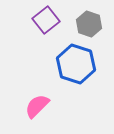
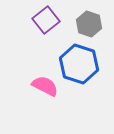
blue hexagon: moved 3 px right
pink semicircle: moved 8 px right, 20 px up; rotated 72 degrees clockwise
